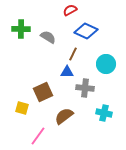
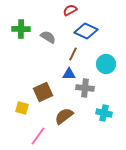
blue triangle: moved 2 px right, 2 px down
